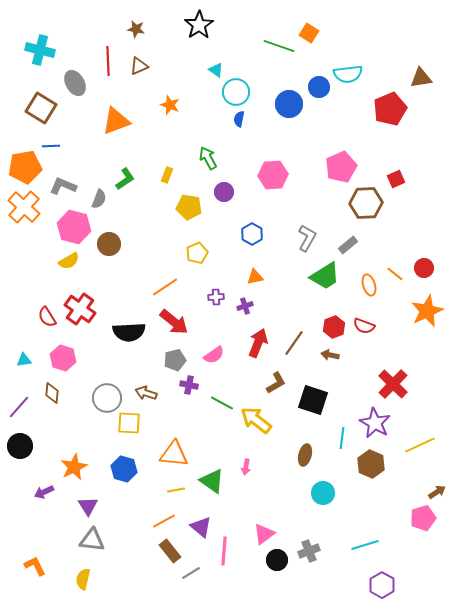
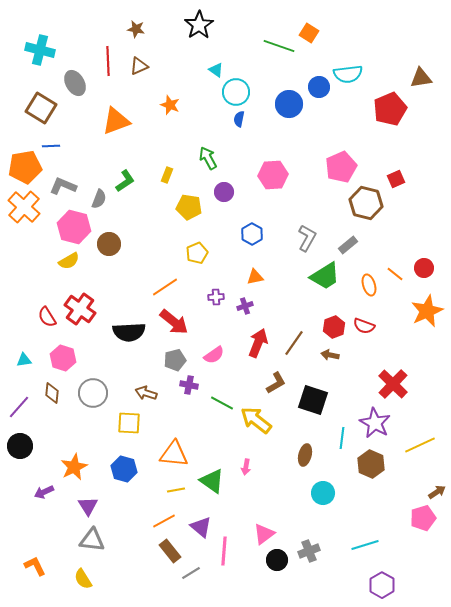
green L-shape at (125, 179): moved 2 px down
brown hexagon at (366, 203): rotated 16 degrees clockwise
gray circle at (107, 398): moved 14 px left, 5 px up
yellow semicircle at (83, 579): rotated 45 degrees counterclockwise
